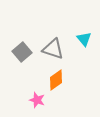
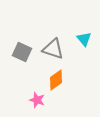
gray square: rotated 24 degrees counterclockwise
